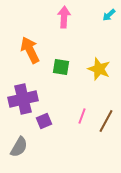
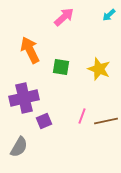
pink arrow: rotated 45 degrees clockwise
purple cross: moved 1 px right, 1 px up
brown line: rotated 50 degrees clockwise
